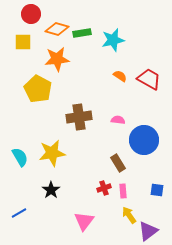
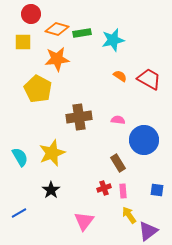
yellow star: rotated 12 degrees counterclockwise
